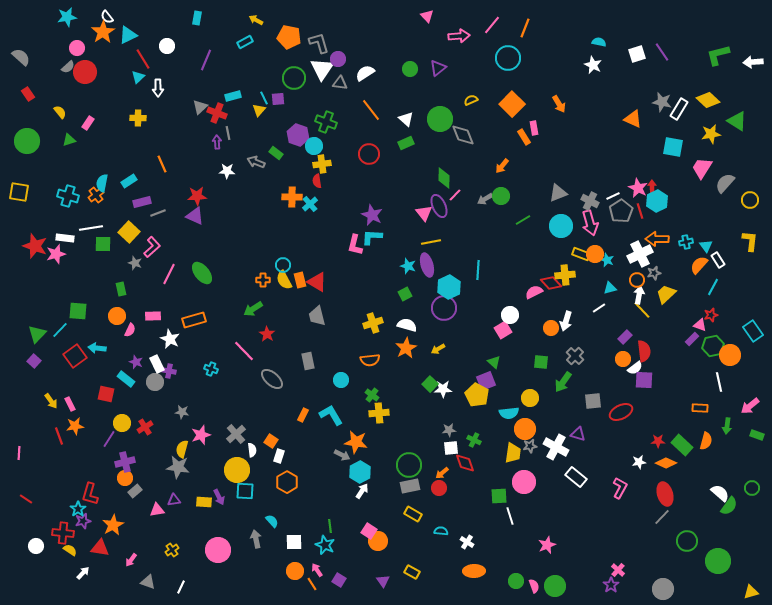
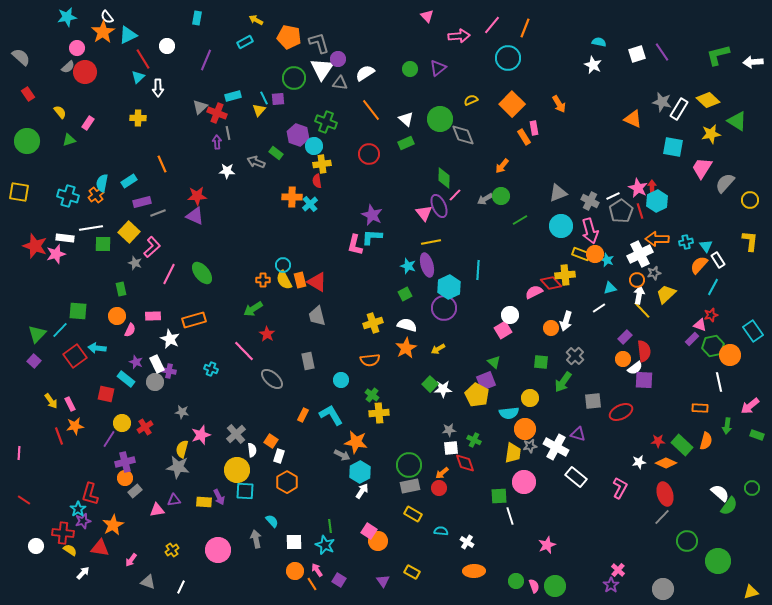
green line at (523, 220): moved 3 px left
pink arrow at (590, 223): moved 8 px down
red line at (26, 499): moved 2 px left, 1 px down
